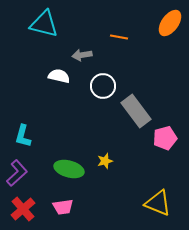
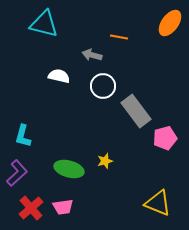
gray arrow: moved 10 px right; rotated 24 degrees clockwise
red cross: moved 8 px right, 1 px up
